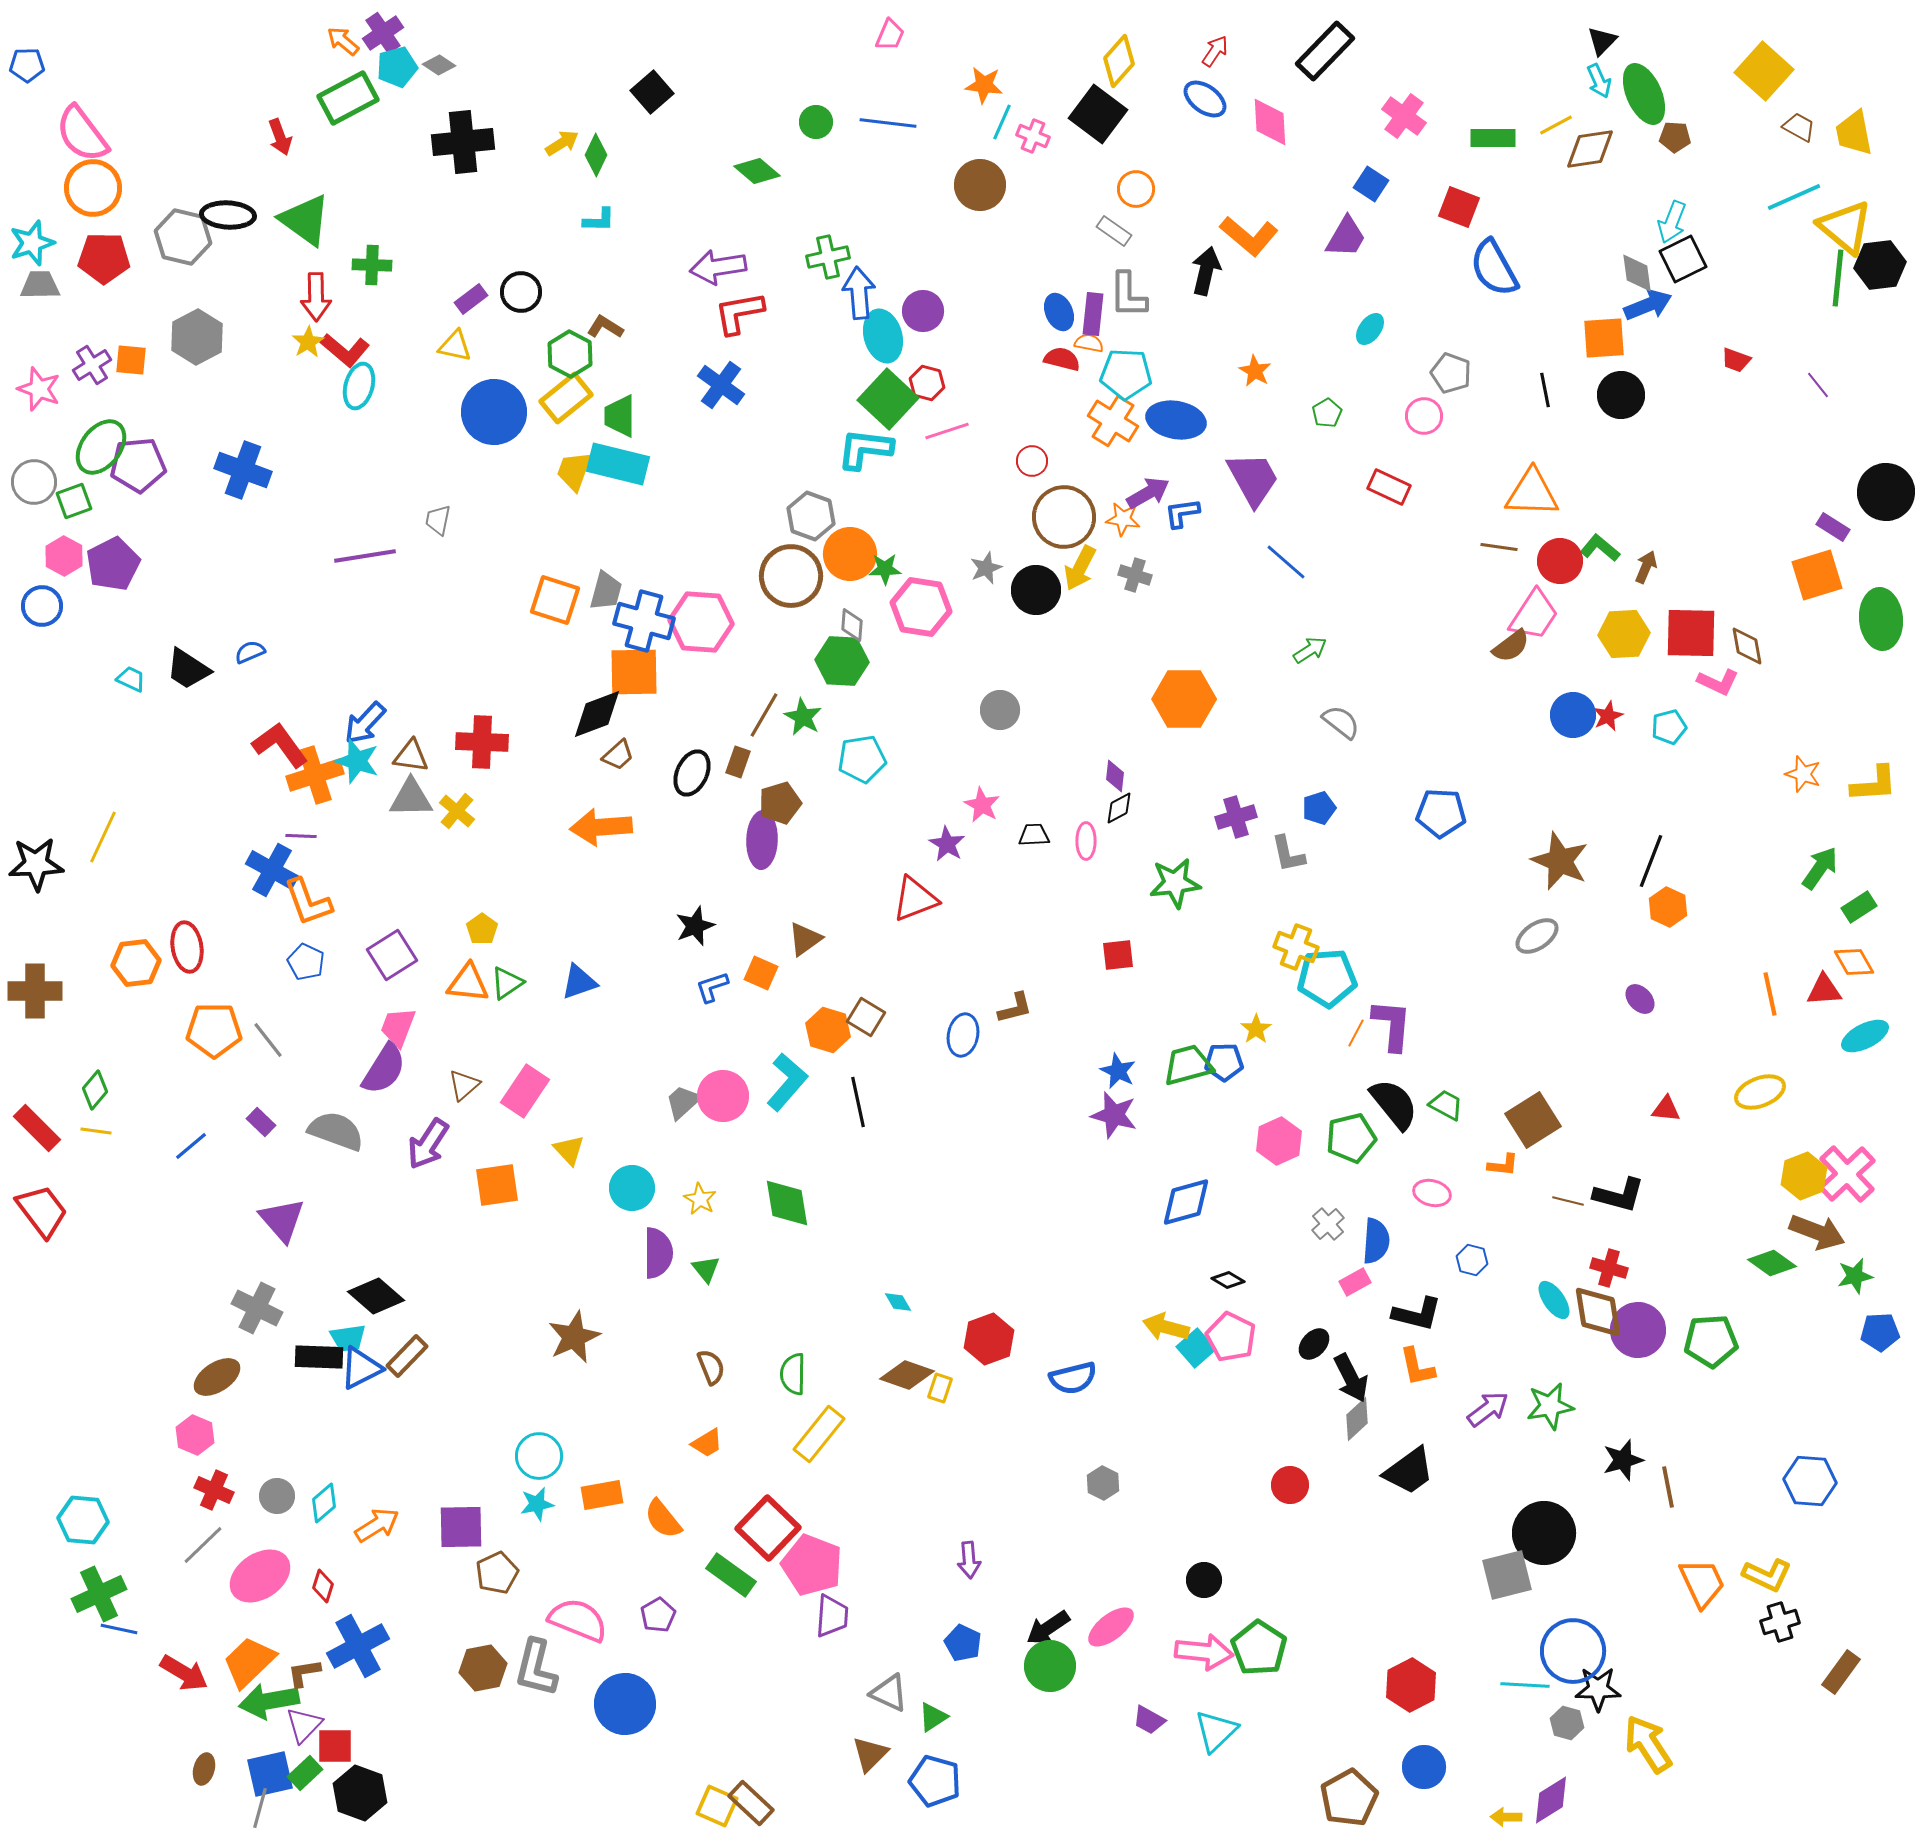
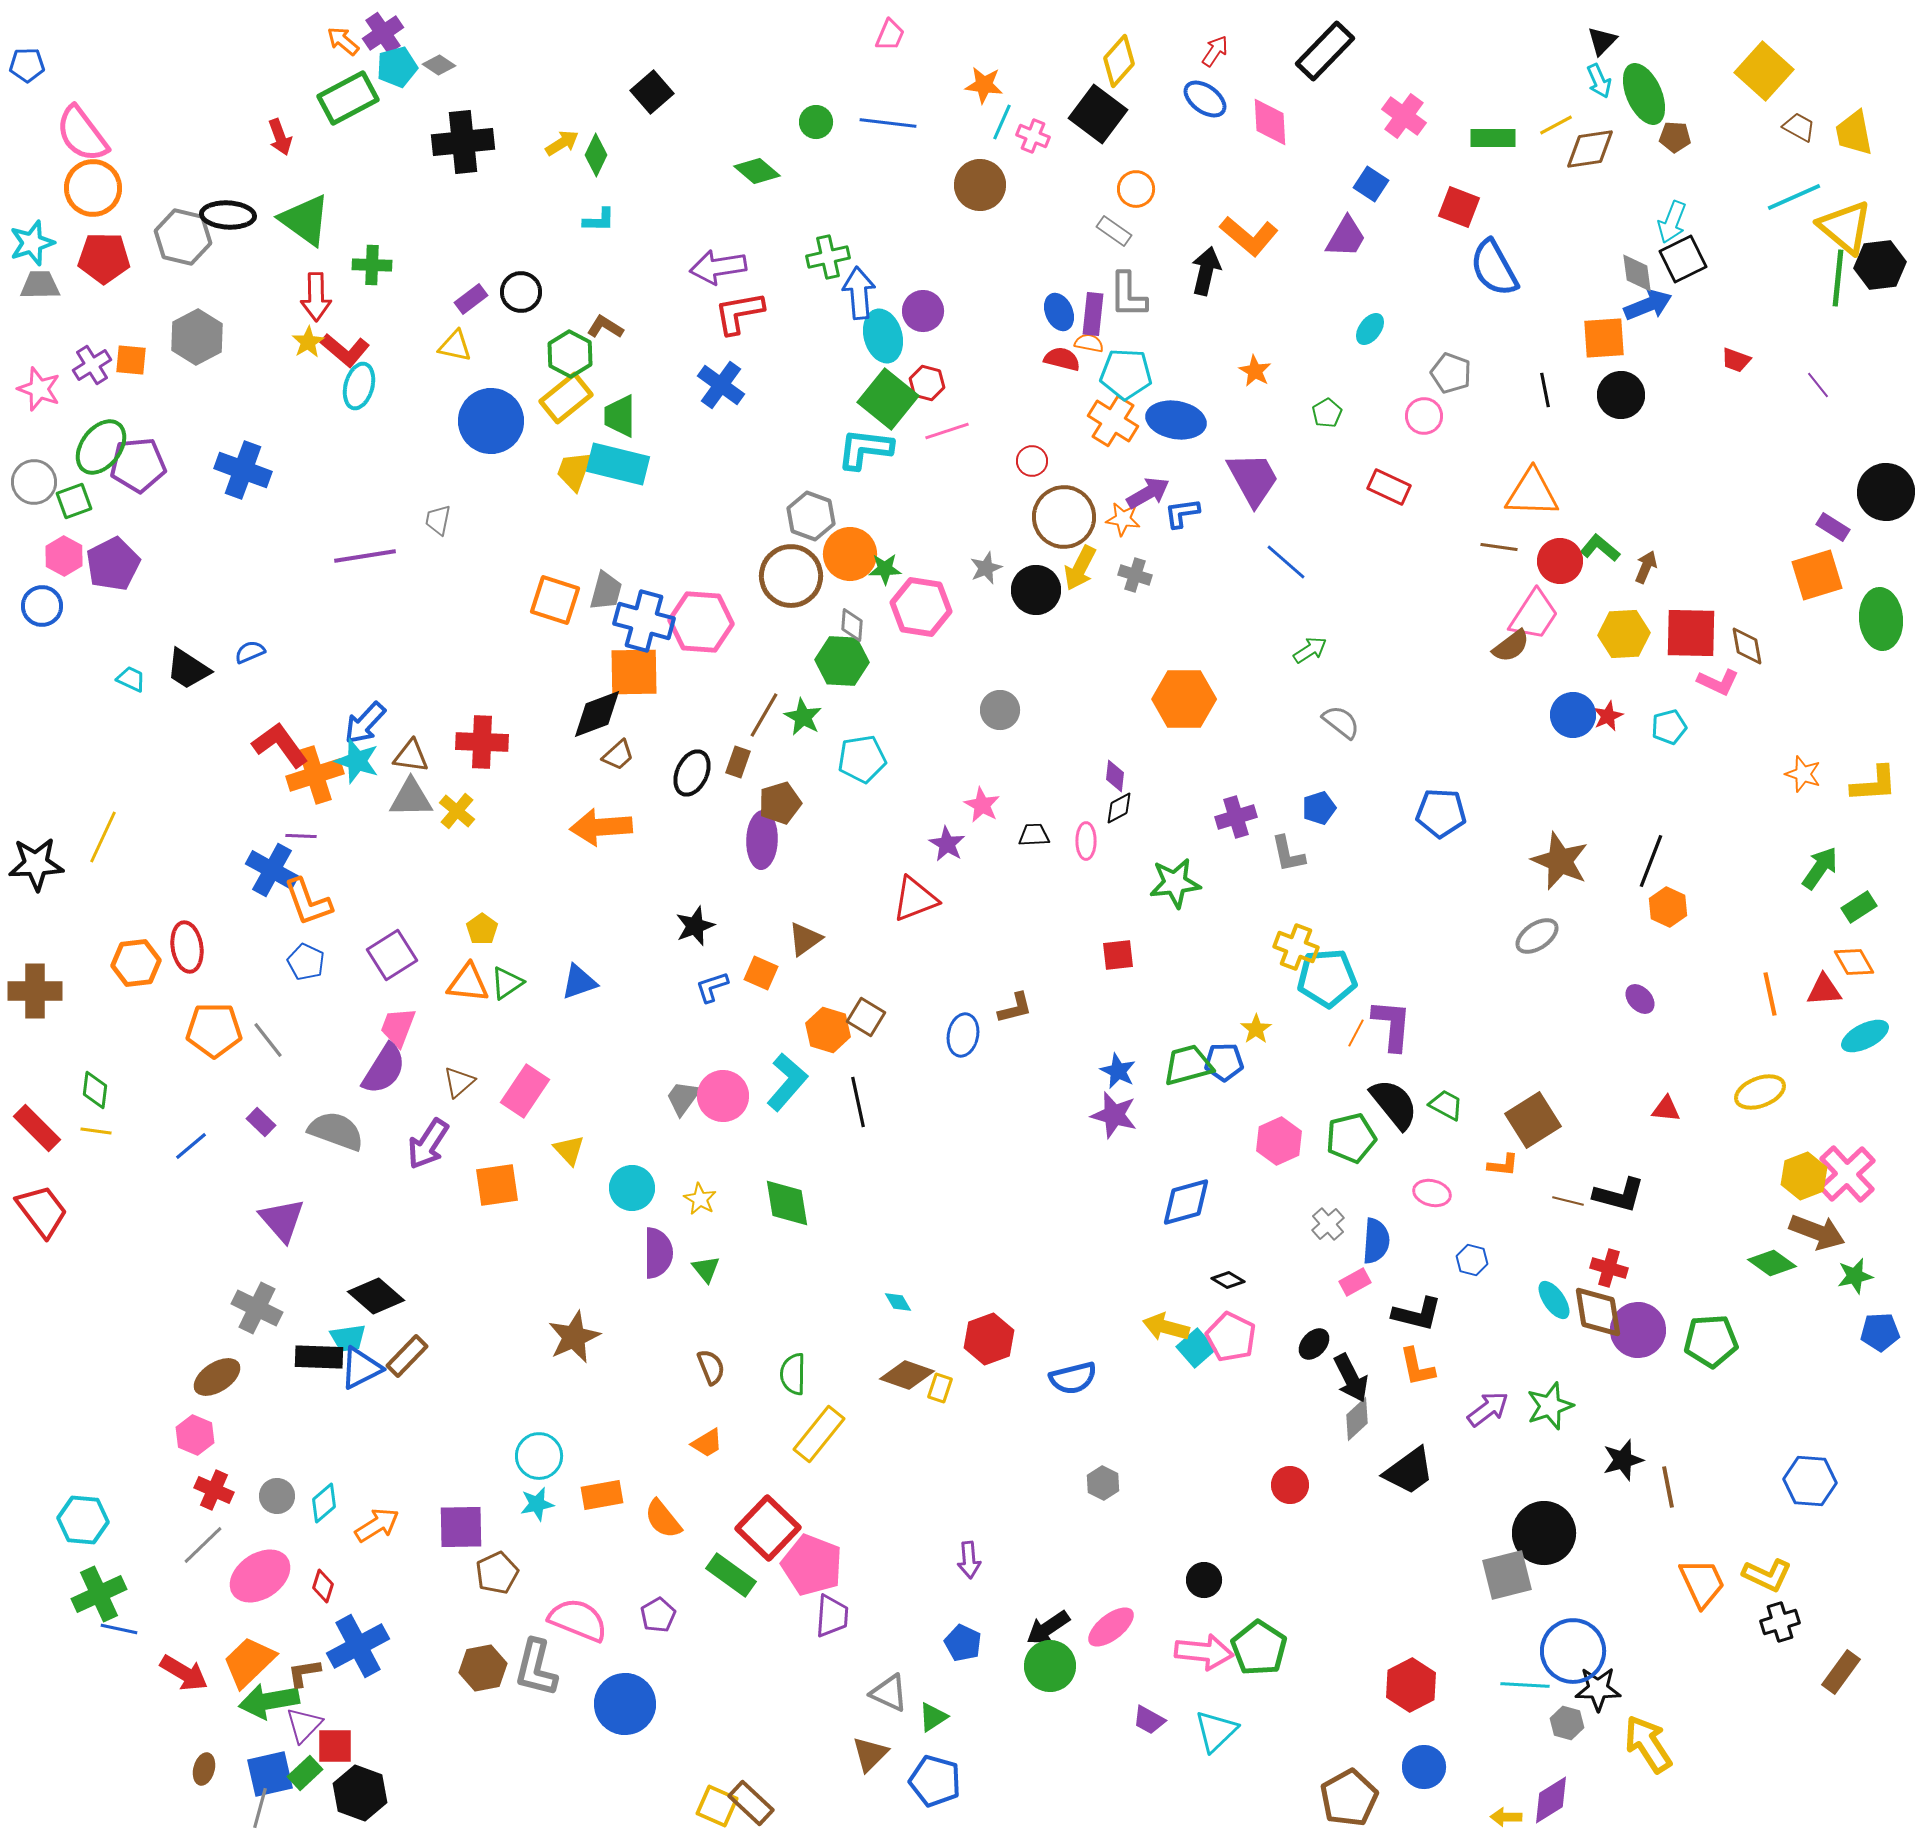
green square at (888, 399): rotated 4 degrees counterclockwise
blue circle at (494, 412): moved 3 px left, 9 px down
brown triangle at (464, 1085): moved 5 px left, 3 px up
green diamond at (95, 1090): rotated 33 degrees counterclockwise
gray trapezoid at (683, 1102): moved 4 px up; rotated 12 degrees counterclockwise
green star at (1550, 1406): rotated 9 degrees counterclockwise
